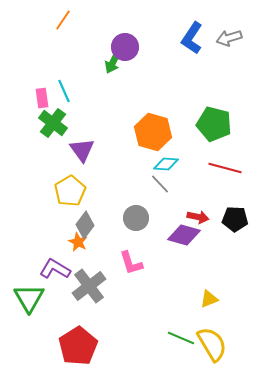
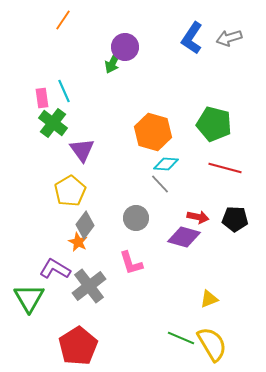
purple diamond: moved 2 px down
